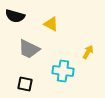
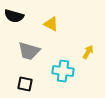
black semicircle: moved 1 px left
gray trapezoid: moved 2 px down; rotated 10 degrees counterclockwise
